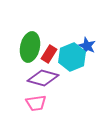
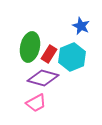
blue star: moved 6 px left, 20 px up
pink trapezoid: rotated 20 degrees counterclockwise
